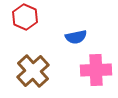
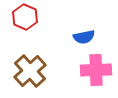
blue semicircle: moved 8 px right
brown cross: moved 3 px left
